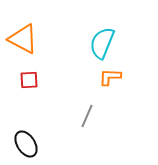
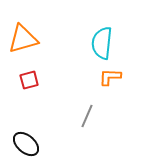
orange triangle: rotated 44 degrees counterclockwise
cyan semicircle: rotated 16 degrees counterclockwise
red square: rotated 12 degrees counterclockwise
black ellipse: rotated 16 degrees counterclockwise
